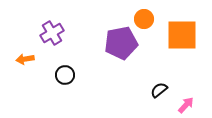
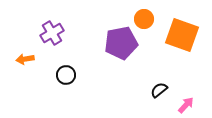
orange square: rotated 20 degrees clockwise
black circle: moved 1 px right
